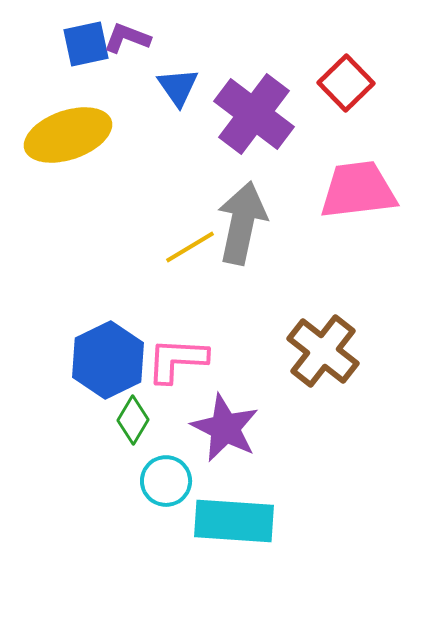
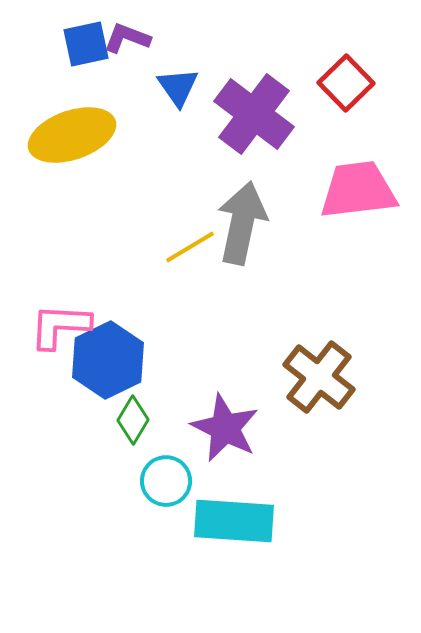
yellow ellipse: moved 4 px right
brown cross: moved 4 px left, 26 px down
pink L-shape: moved 117 px left, 34 px up
